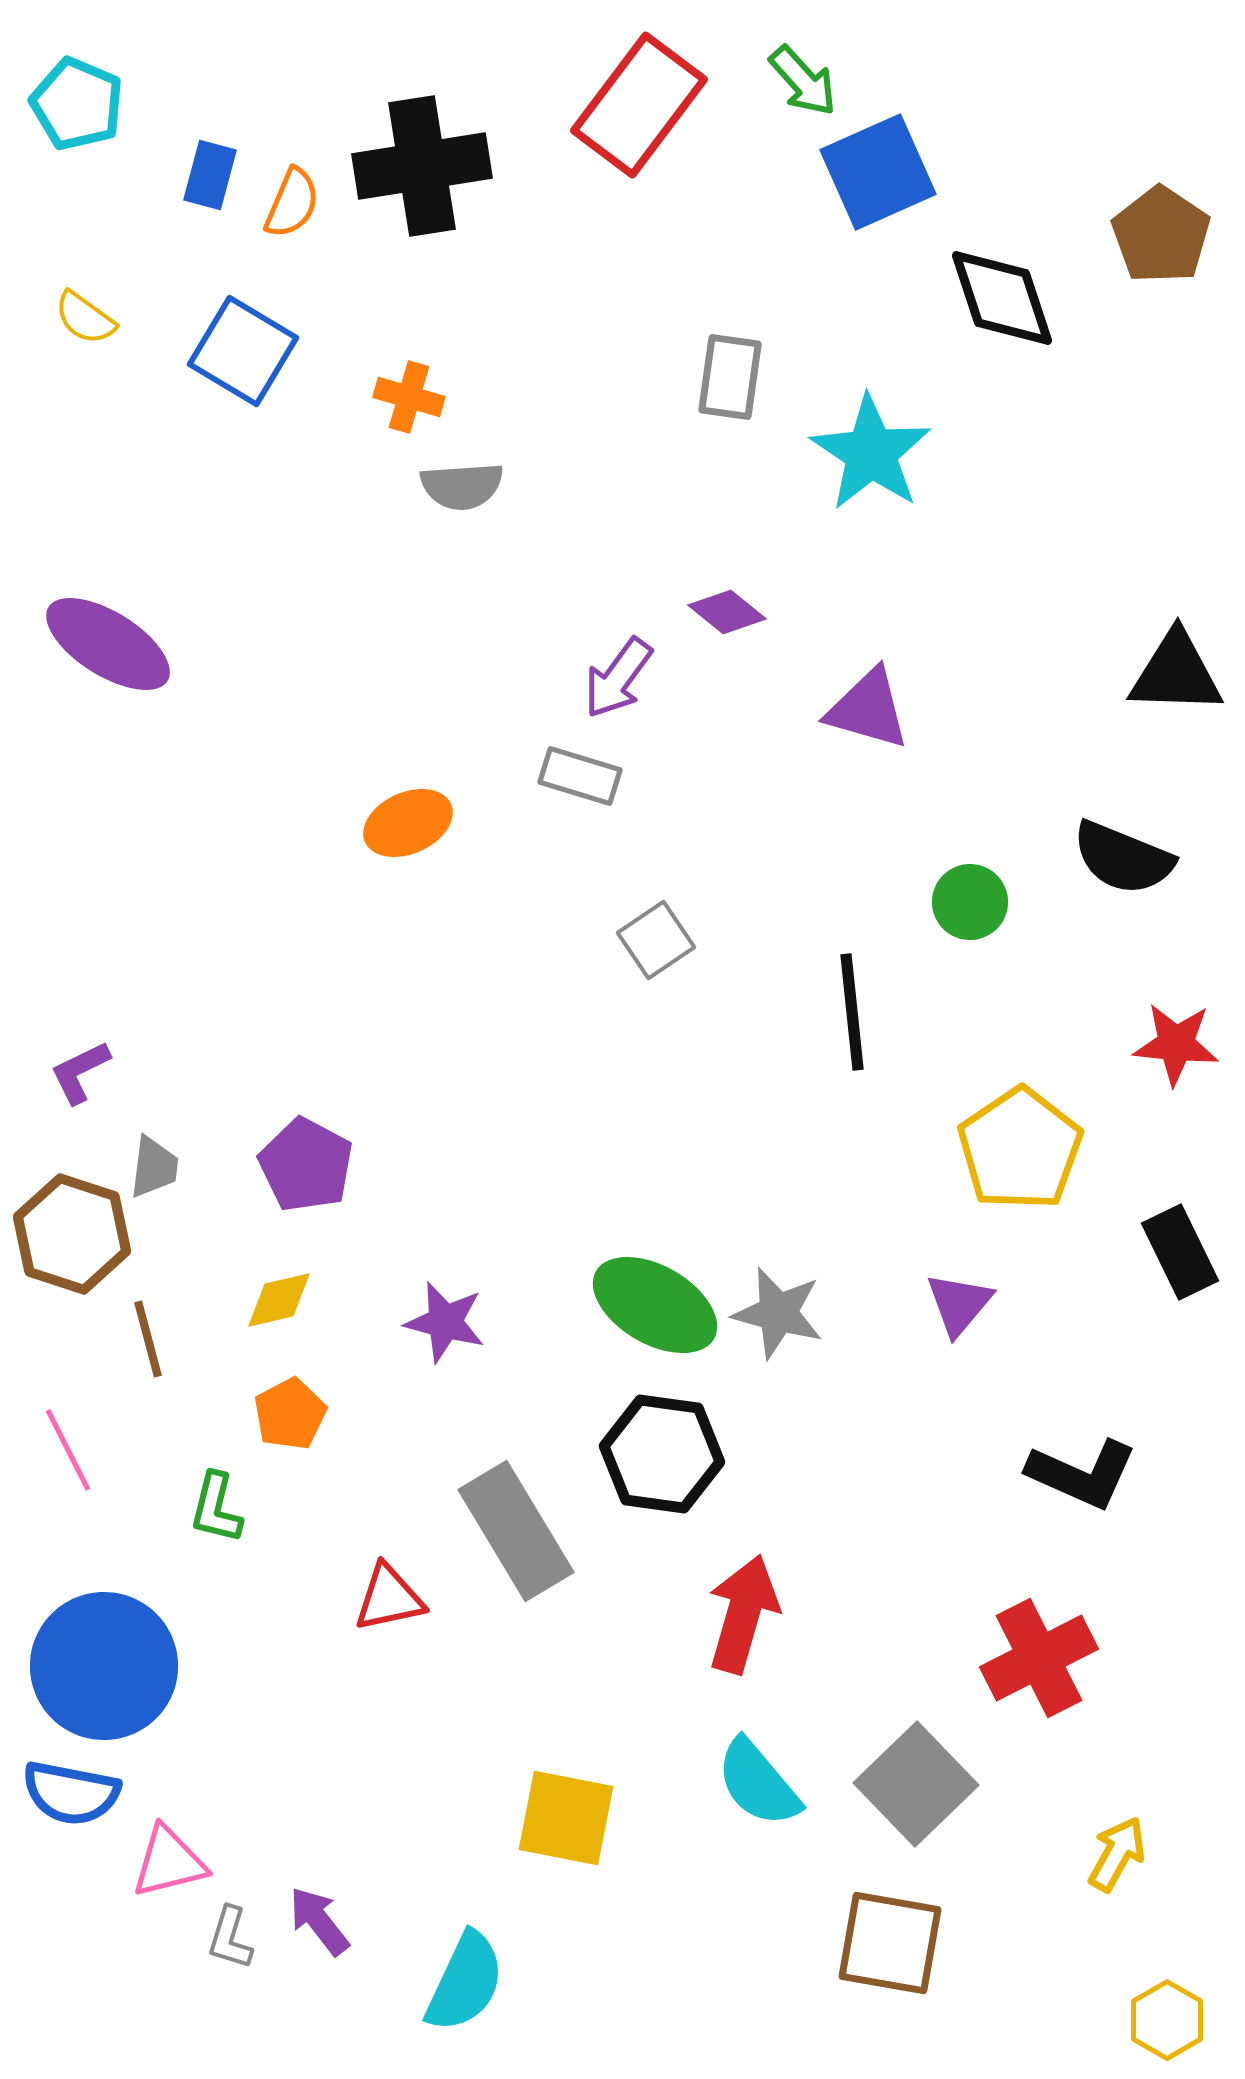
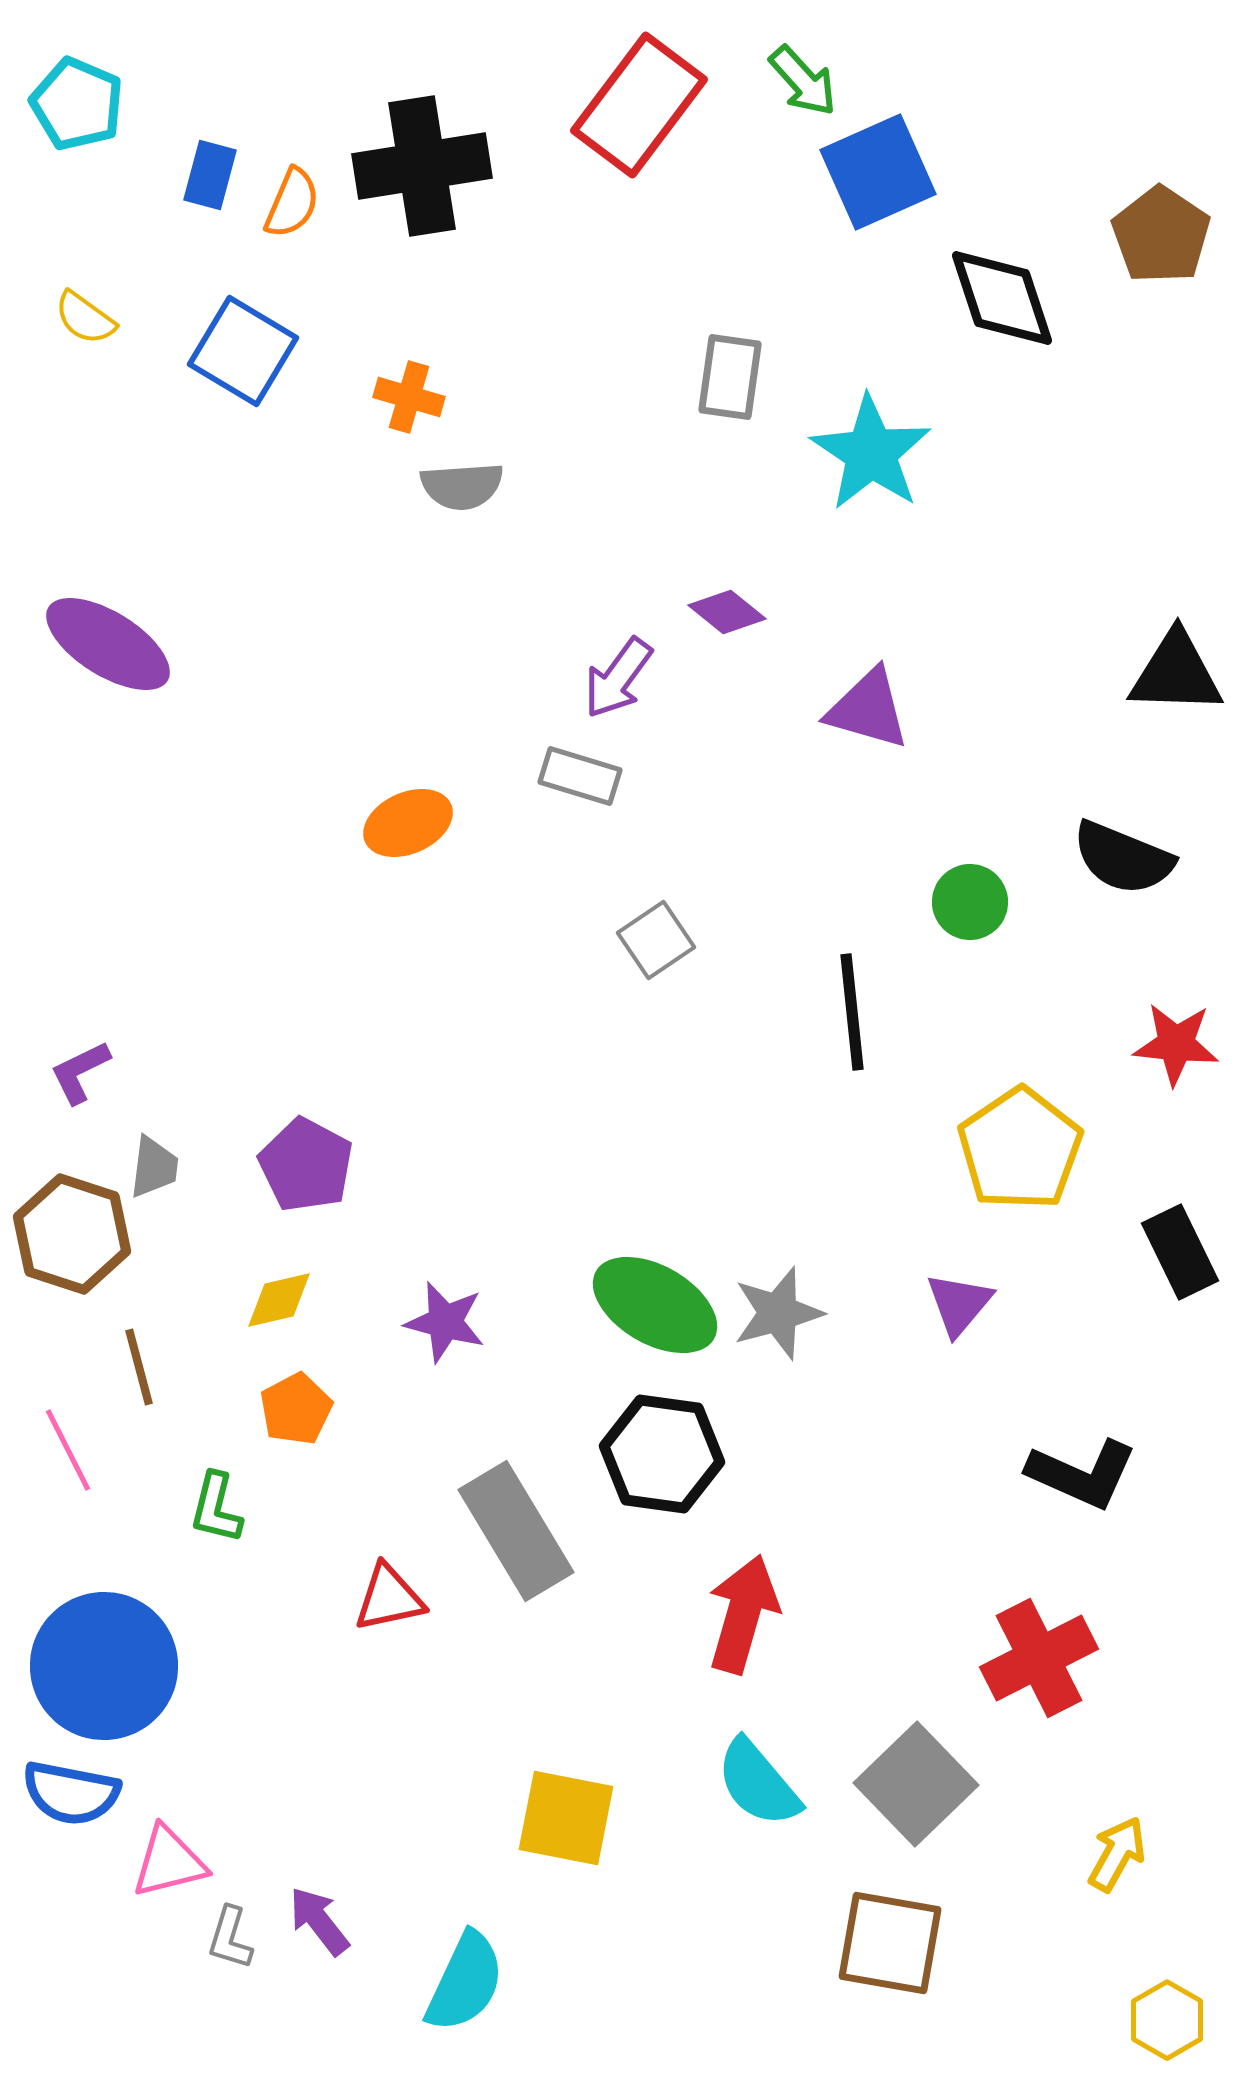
gray star at (778, 1313): rotated 30 degrees counterclockwise
brown line at (148, 1339): moved 9 px left, 28 px down
orange pentagon at (290, 1414): moved 6 px right, 5 px up
